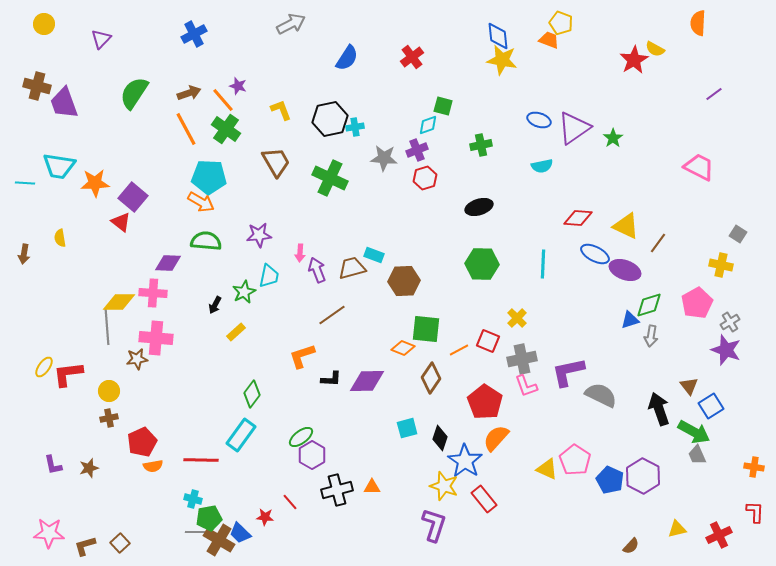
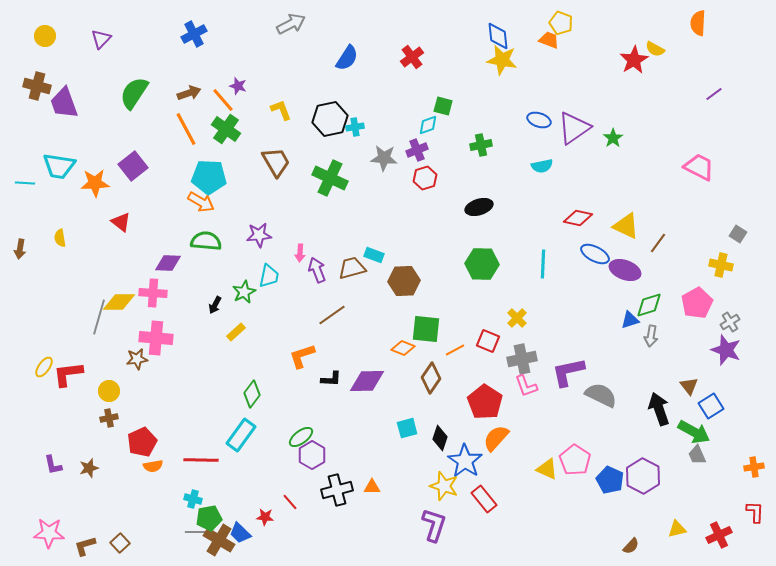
yellow circle at (44, 24): moved 1 px right, 12 px down
purple square at (133, 197): moved 31 px up; rotated 12 degrees clockwise
red diamond at (578, 218): rotated 8 degrees clockwise
brown arrow at (24, 254): moved 4 px left, 5 px up
gray line at (107, 327): moved 8 px left, 10 px up; rotated 20 degrees clockwise
orange line at (459, 350): moved 4 px left
orange cross at (754, 467): rotated 18 degrees counterclockwise
